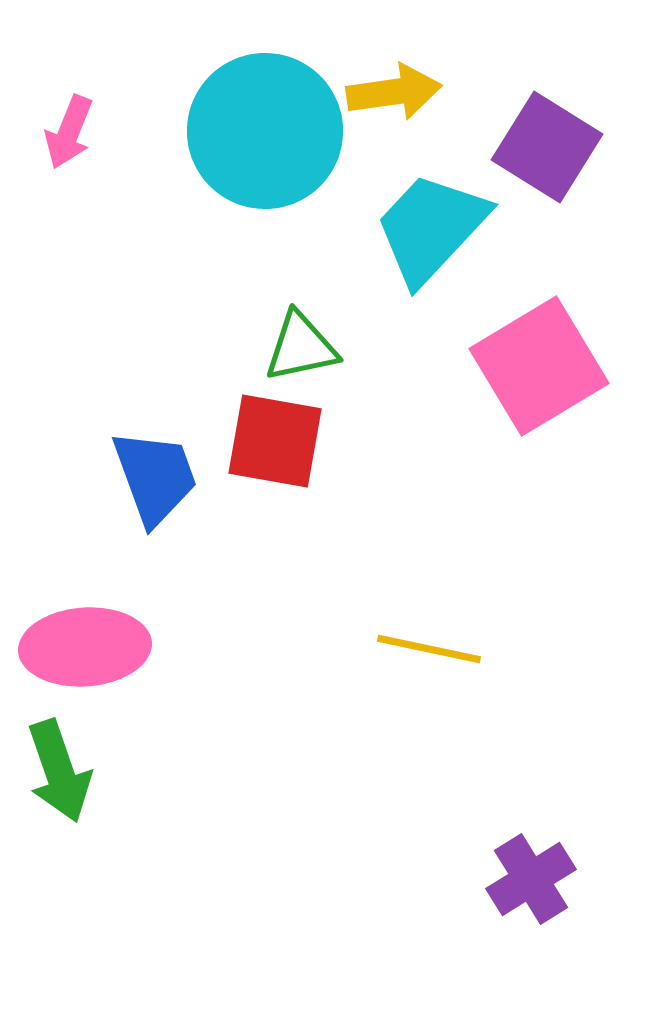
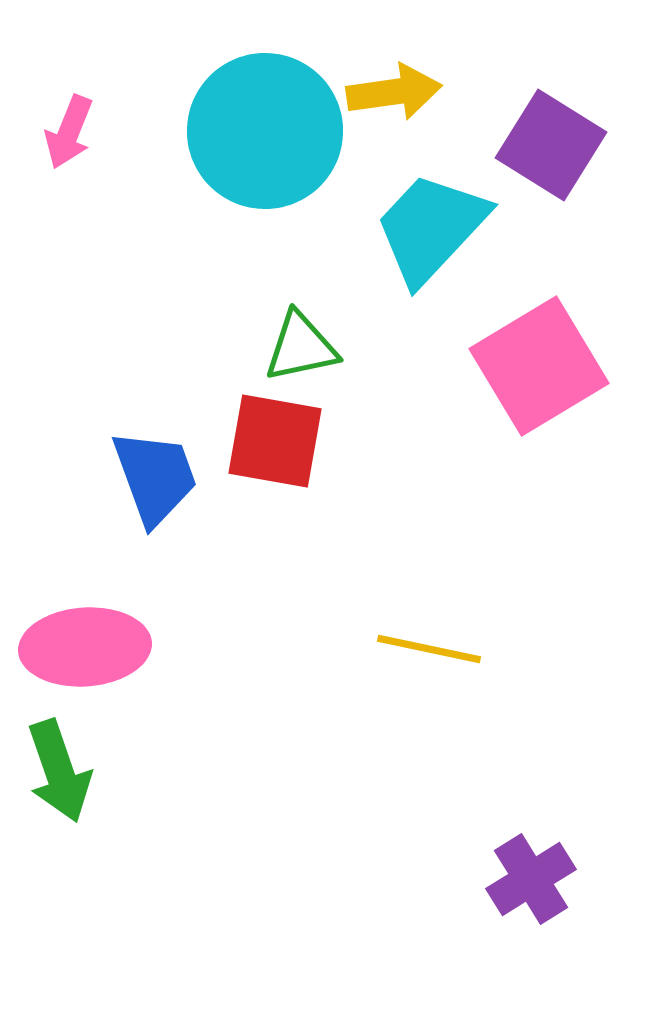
purple square: moved 4 px right, 2 px up
